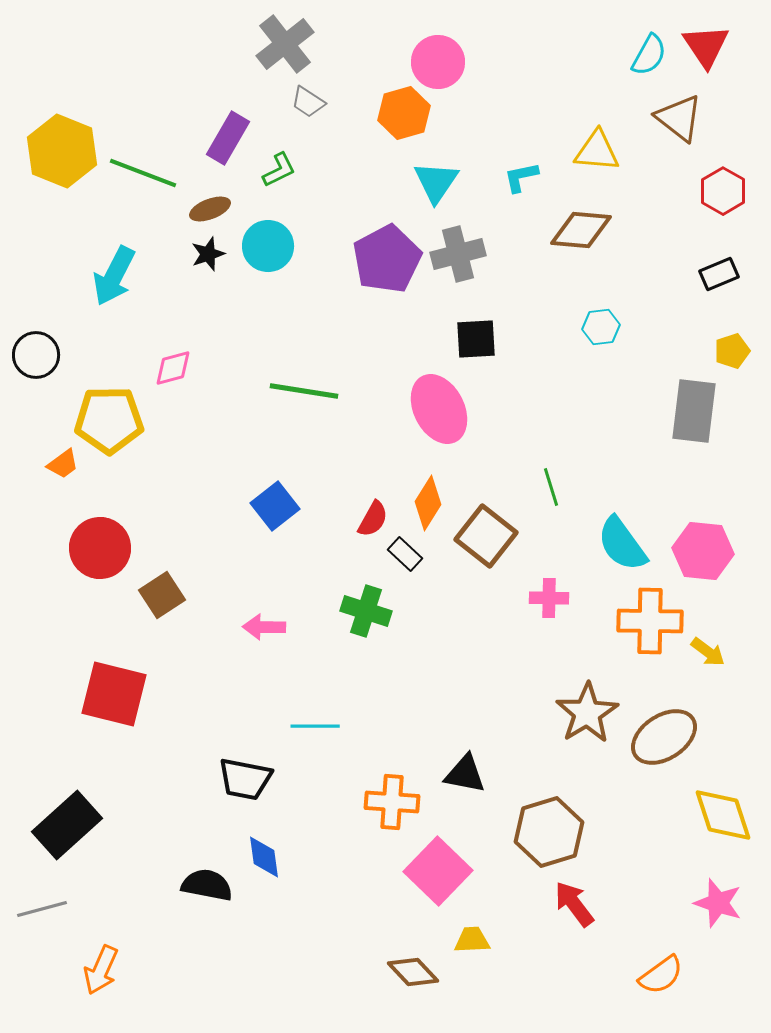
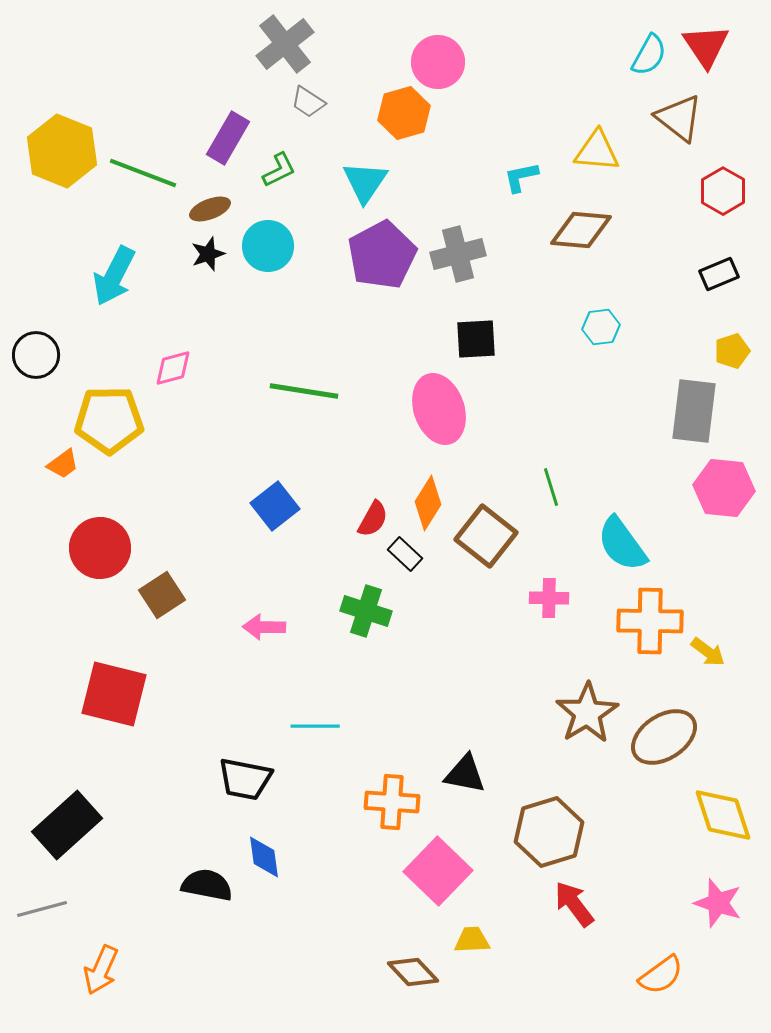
cyan triangle at (436, 182): moved 71 px left
purple pentagon at (387, 259): moved 5 px left, 4 px up
pink ellipse at (439, 409): rotated 8 degrees clockwise
pink hexagon at (703, 551): moved 21 px right, 63 px up
